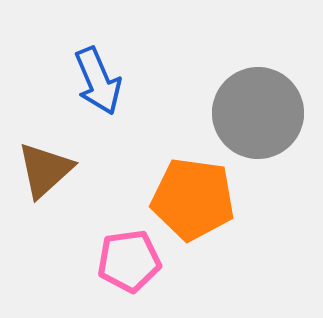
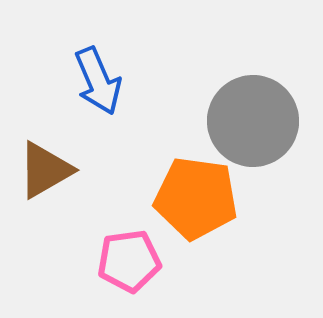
gray circle: moved 5 px left, 8 px down
brown triangle: rotated 12 degrees clockwise
orange pentagon: moved 3 px right, 1 px up
